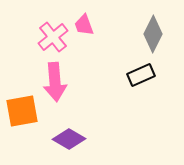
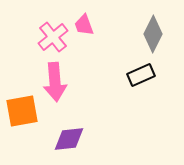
purple diamond: rotated 36 degrees counterclockwise
